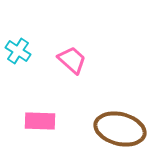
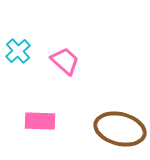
cyan cross: rotated 15 degrees clockwise
pink trapezoid: moved 7 px left, 1 px down
